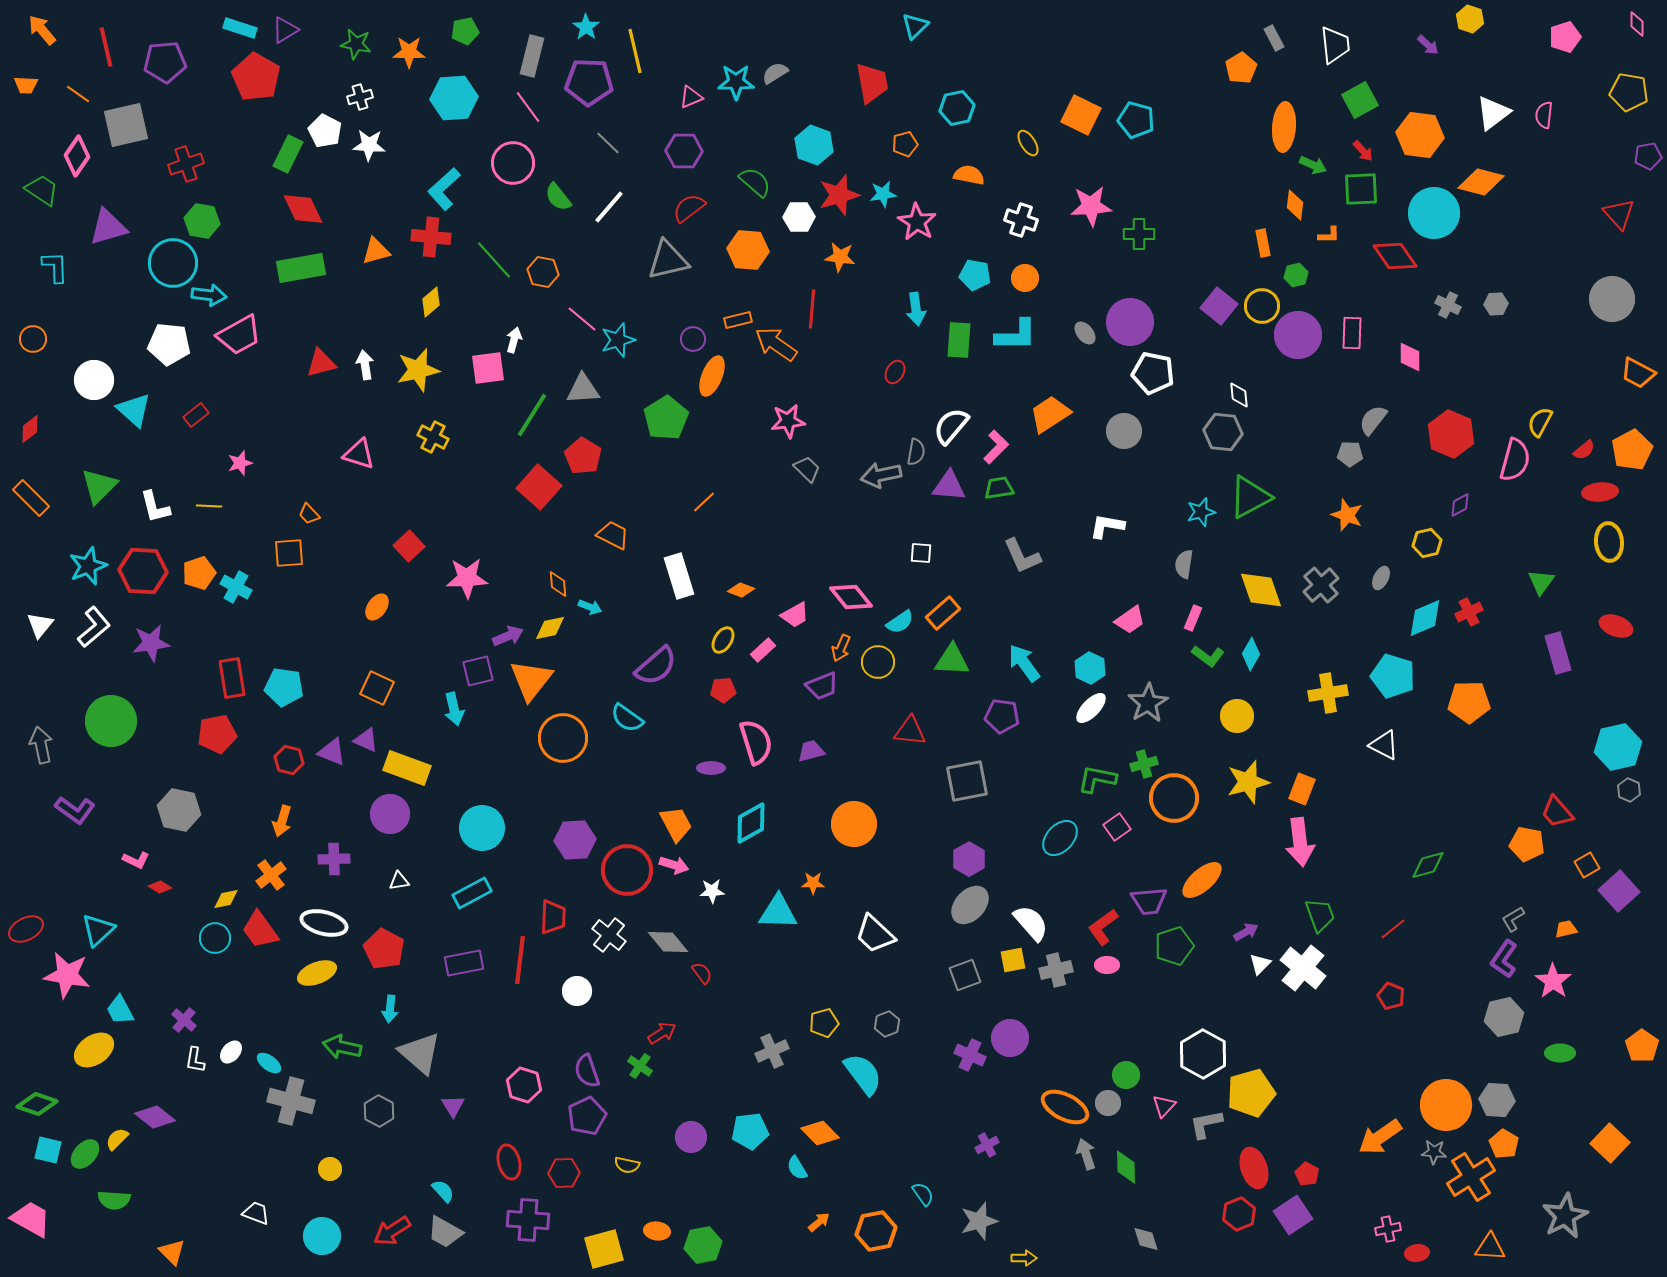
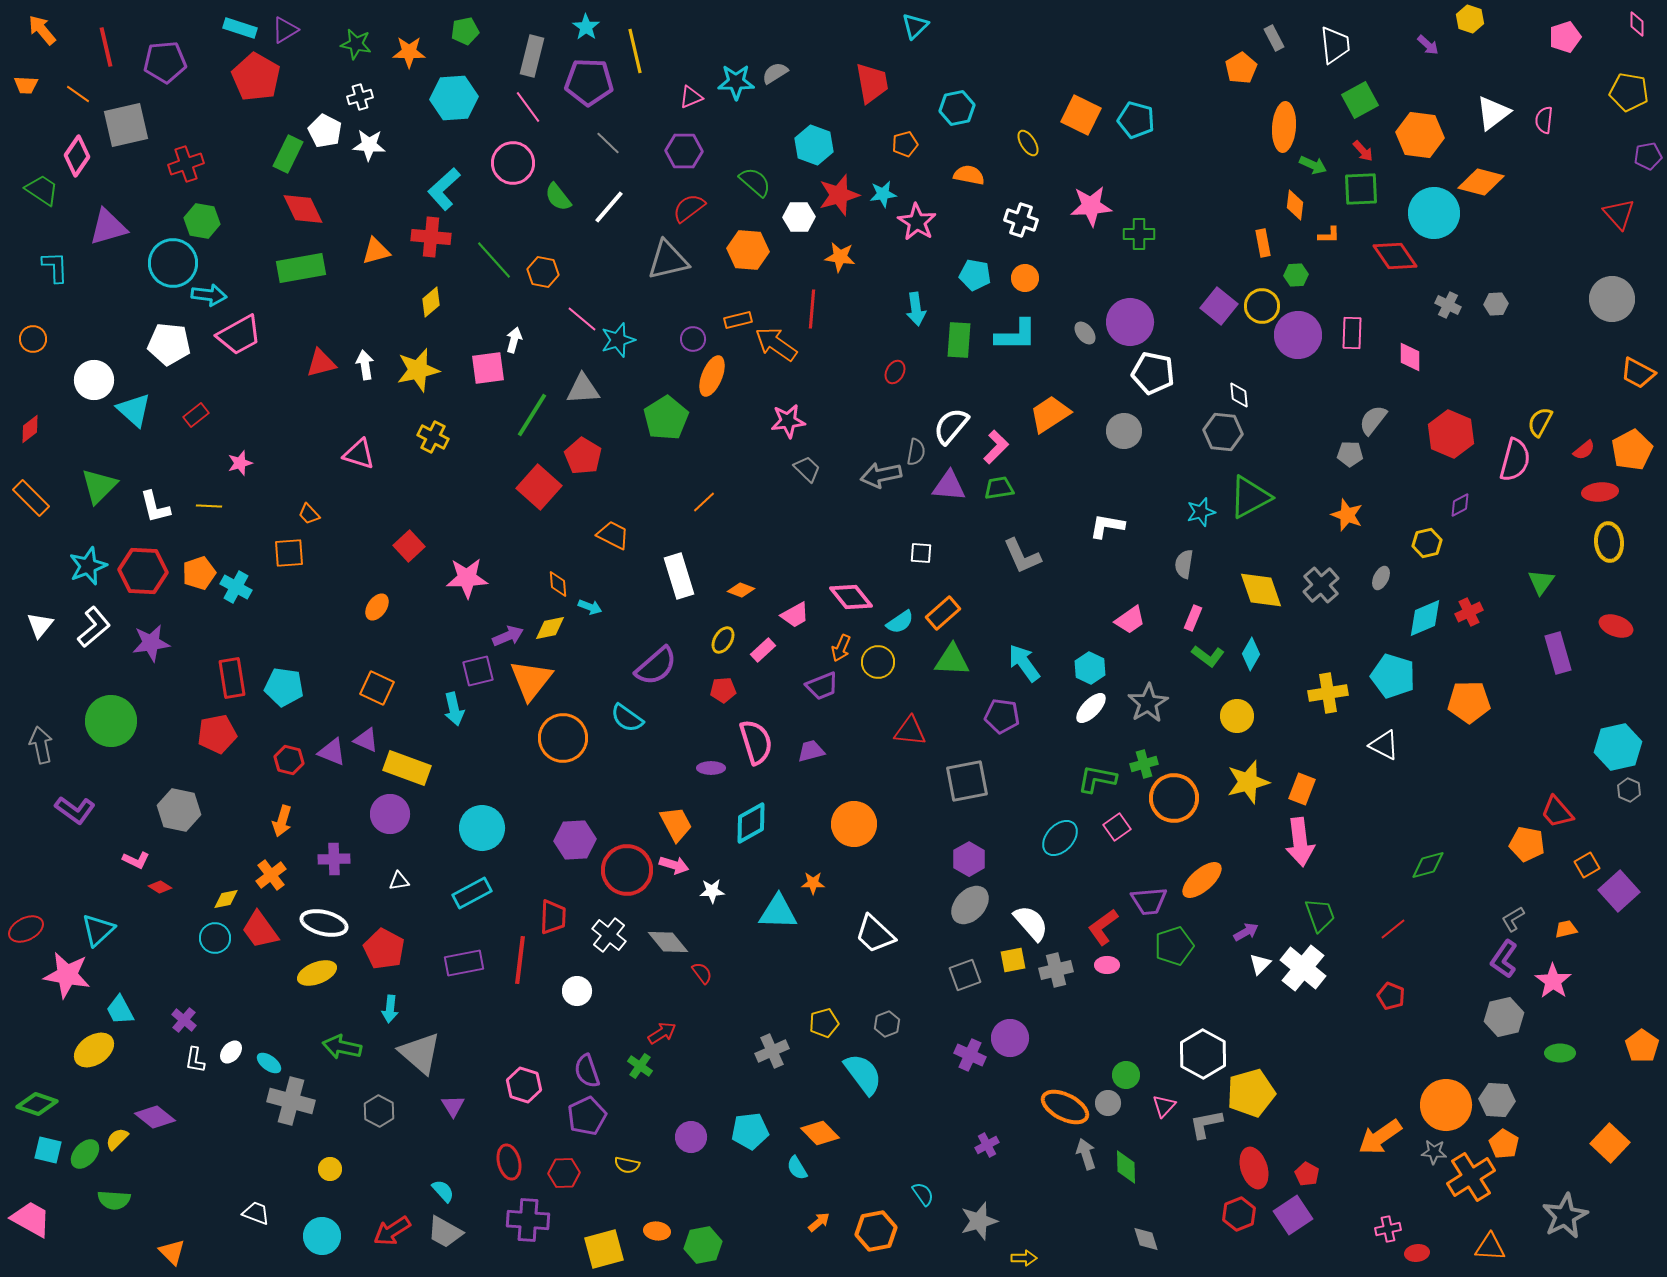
pink semicircle at (1544, 115): moved 5 px down
green hexagon at (1296, 275): rotated 10 degrees clockwise
